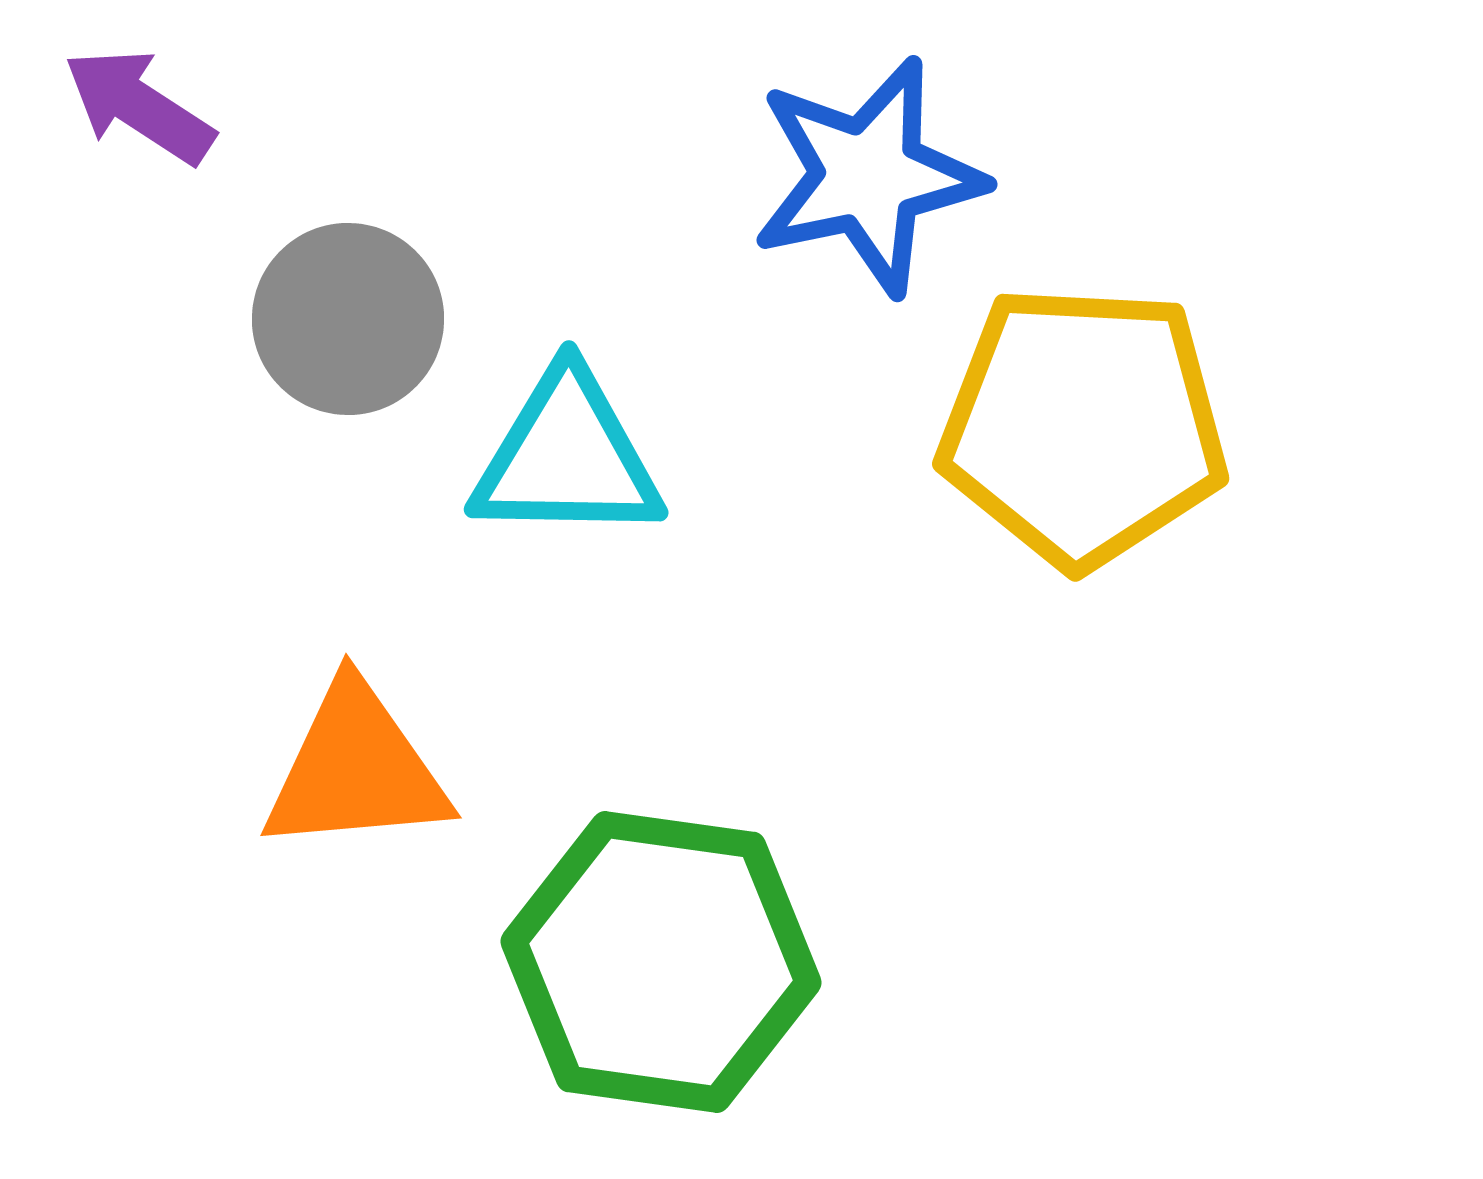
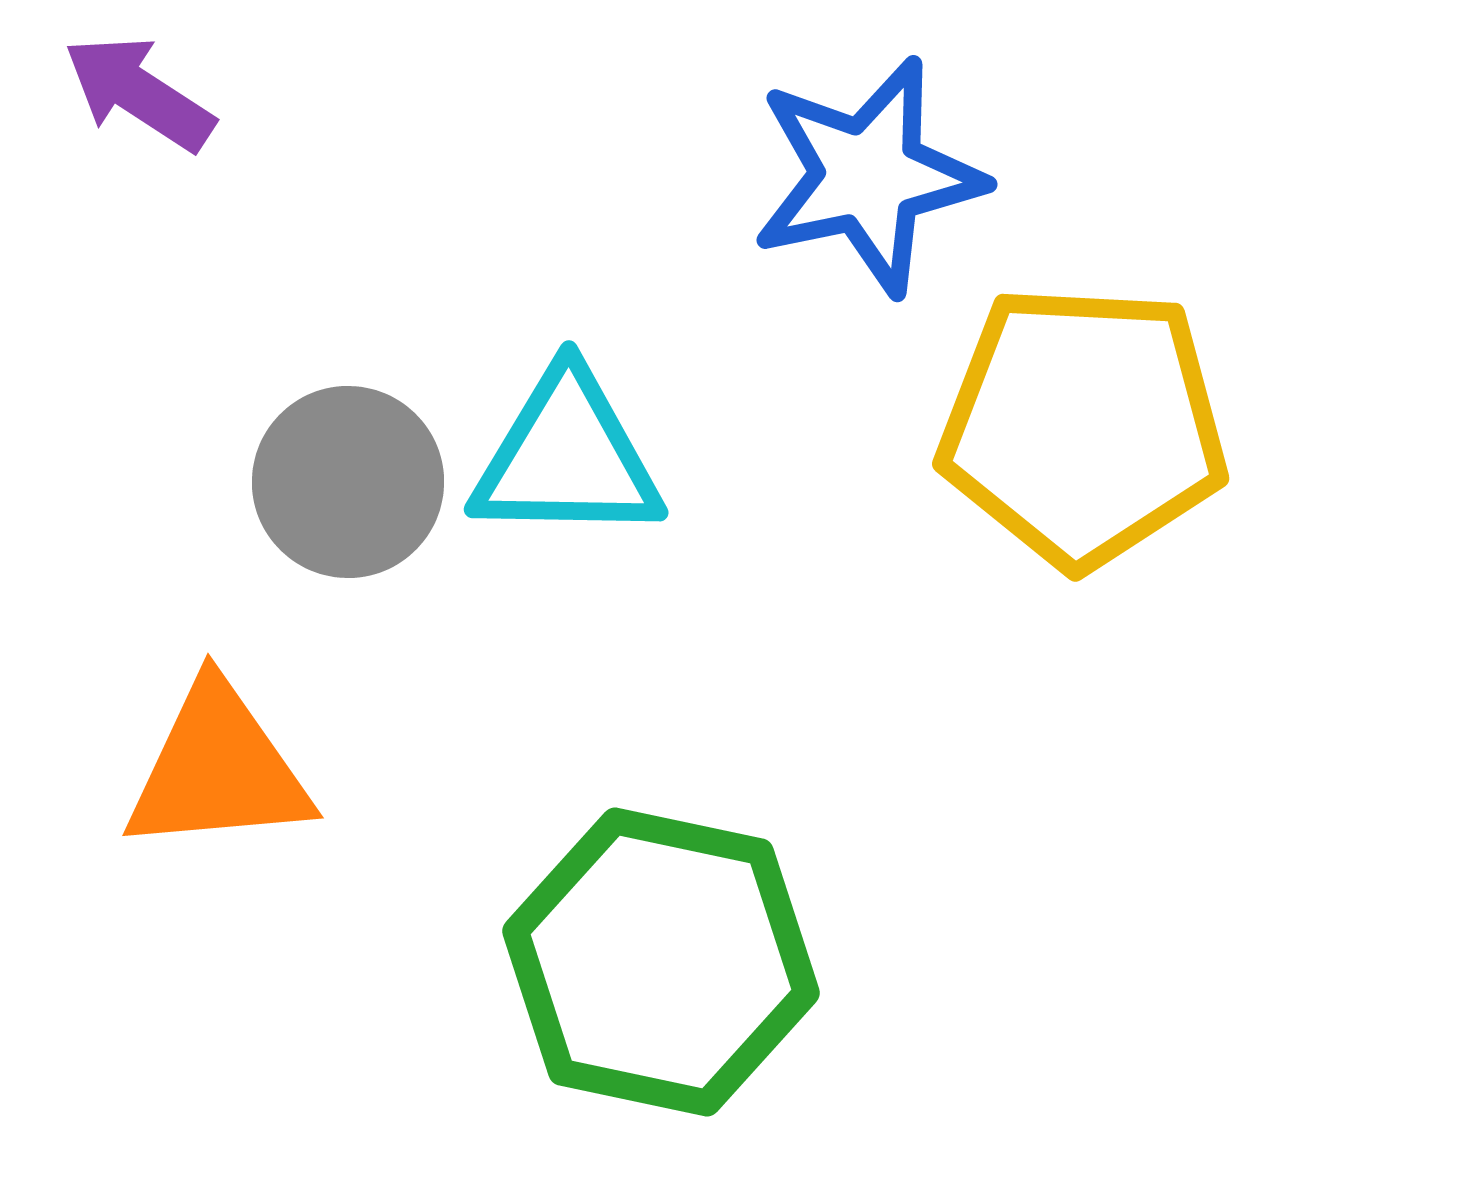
purple arrow: moved 13 px up
gray circle: moved 163 px down
orange triangle: moved 138 px left
green hexagon: rotated 4 degrees clockwise
